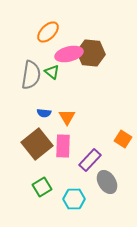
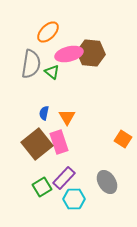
gray semicircle: moved 11 px up
blue semicircle: rotated 96 degrees clockwise
pink rectangle: moved 4 px left, 4 px up; rotated 20 degrees counterclockwise
purple rectangle: moved 26 px left, 18 px down
